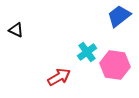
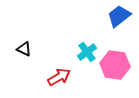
black triangle: moved 8 px right, 19 px down
